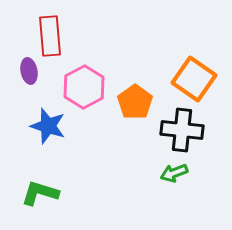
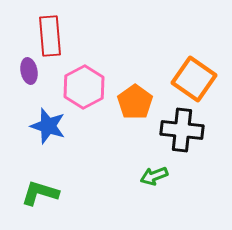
green arrow: moved 20 px left, 3 px down
